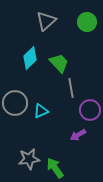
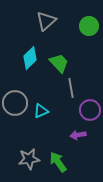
green circle: moved 2 px right, 4 px down
purple arrow: rotated 21 degrees clockwise
green arrow: moved 3 px right, 6 px up
